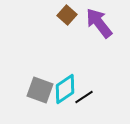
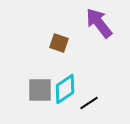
brown square: moved 8 px left, 28 px down; rotated 24 degrees counterclockwise
gray square: rotated 20 degrees counterclockwise
black line: moved 5 px right, 6 px down
